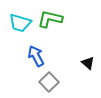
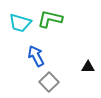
black triangle: moved 4 px down; rotated 40 degrees counterclockwise
